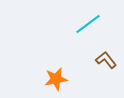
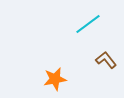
orange star: moved 1 px left
